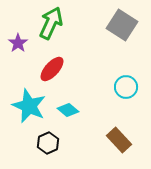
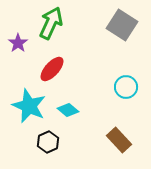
black hexagon: moved 1 px up
